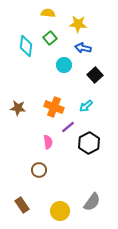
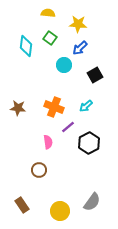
green square: rotated 16 degrees counterclockwise
blue arrow: moved 3 px left; rotated 56 degrees counterclockwise
black square: rotated 14 degrees clockwise
